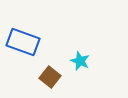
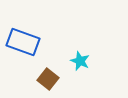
brown square: moved 2 px left, 2 px down
